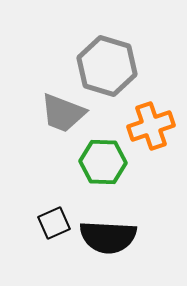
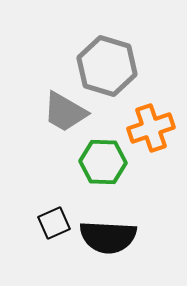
gray trapezoid: moved 2 px right, 1 px up; rotated 9 degrees clockwise
orange cross: moved 2 px down
